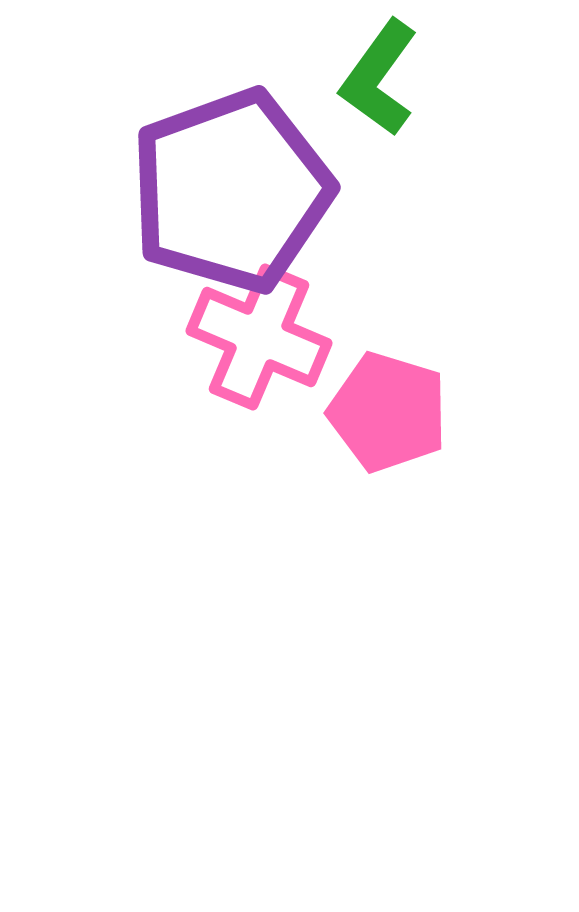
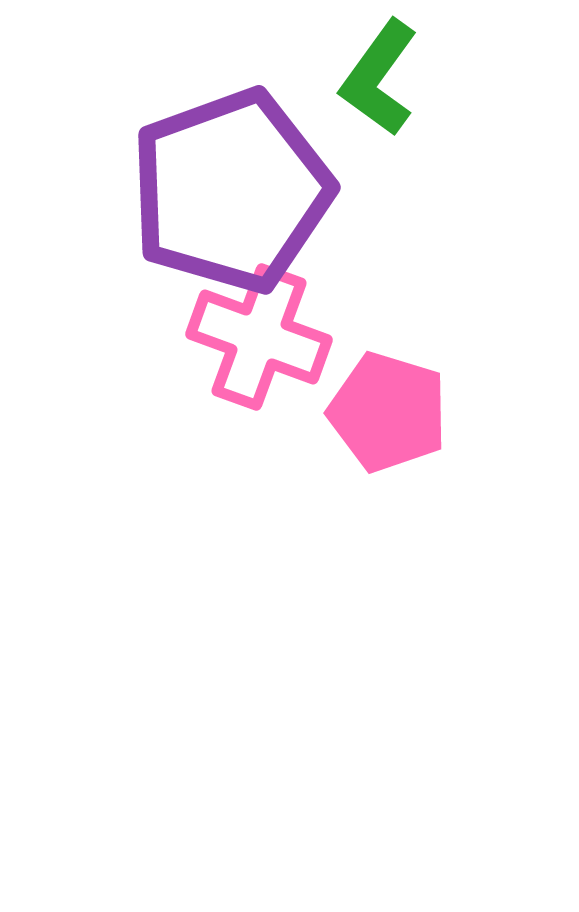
pink cross: rotated 3 degrees counterclockwise
